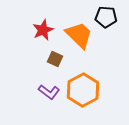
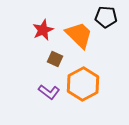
orange hexagon: moved 6 px up
